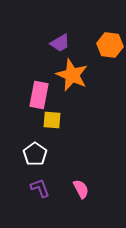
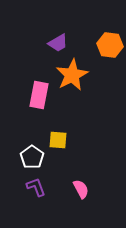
purple trapezoid: moved 2 px left
orange star: rotated 20 degrees clockwise
yellow square: moved 6 px right, 20 px down
white pentagon: moved 3 px left, 3 px down
purple L-shape: moved 4 px left, 1 px up
